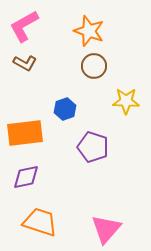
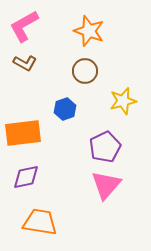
brown circle: moved 9 px left, 5 px down
yellow star: moved 3 px left; rotated 16 degrees counterclockwise
orange rectangle: moved 2 px left
purple pentagon: moved 12 px right; rotated 28 degrees clockwise
orange trapezoid: rotated 9 degrees counterclockwise
pink triangle: moved 44 px up
